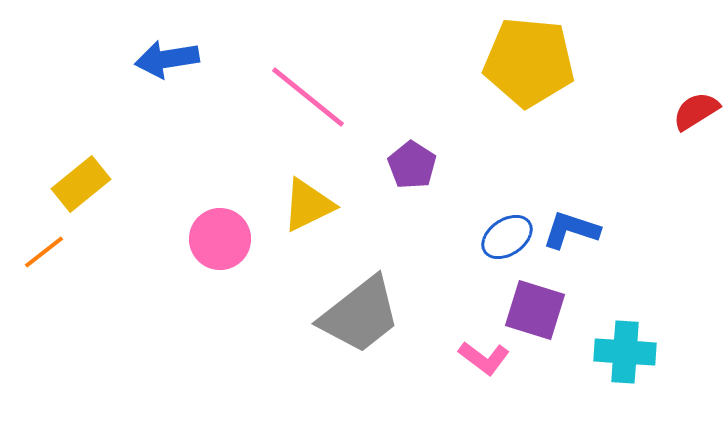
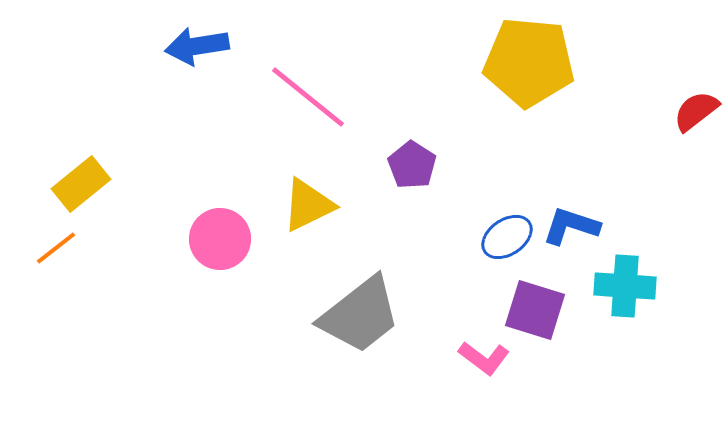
blue arrow: moved 30 px right, 13 px up
red semicircle: rotated 6 degrees counterclockwise
blue L-shape: moved 4 px up
orange line: moved 12 px right, 4 px up
cyan cross: moved 66 px up
